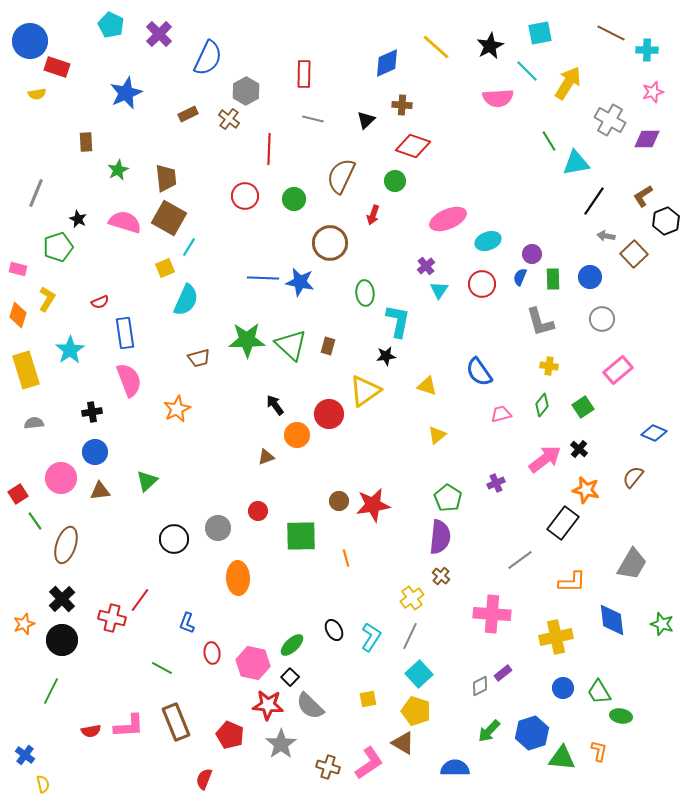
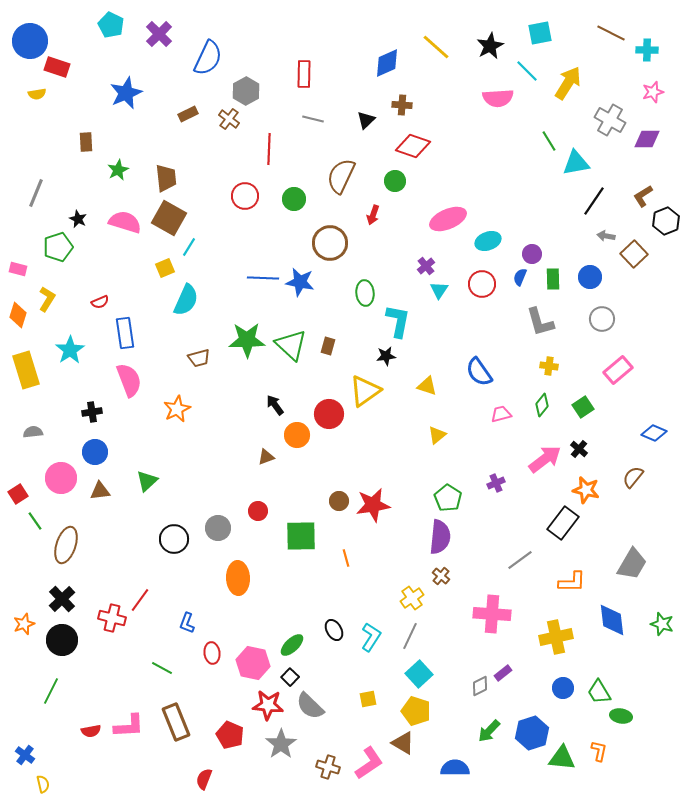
gray semicircle at (34, 423): moved 1 px left, 9 px down
